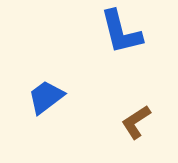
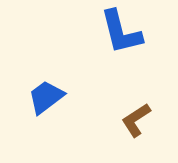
brown L-shape: moved 2 px up
